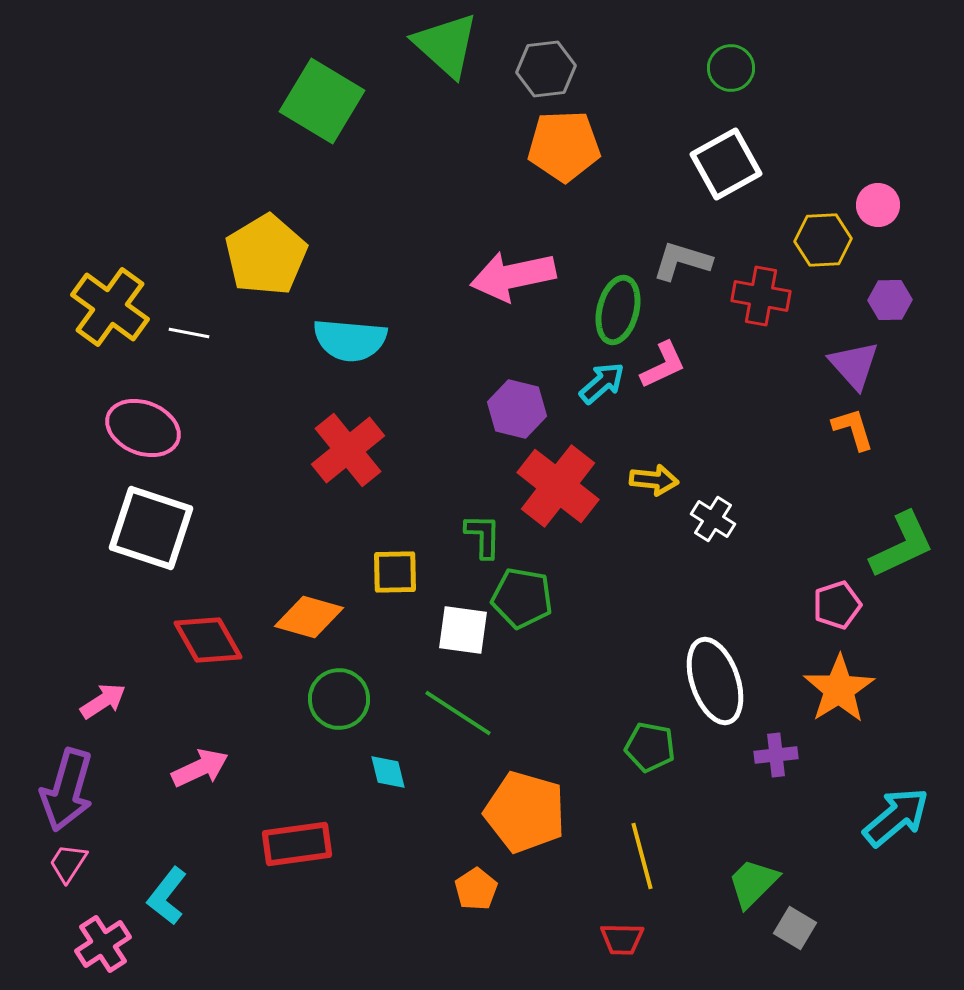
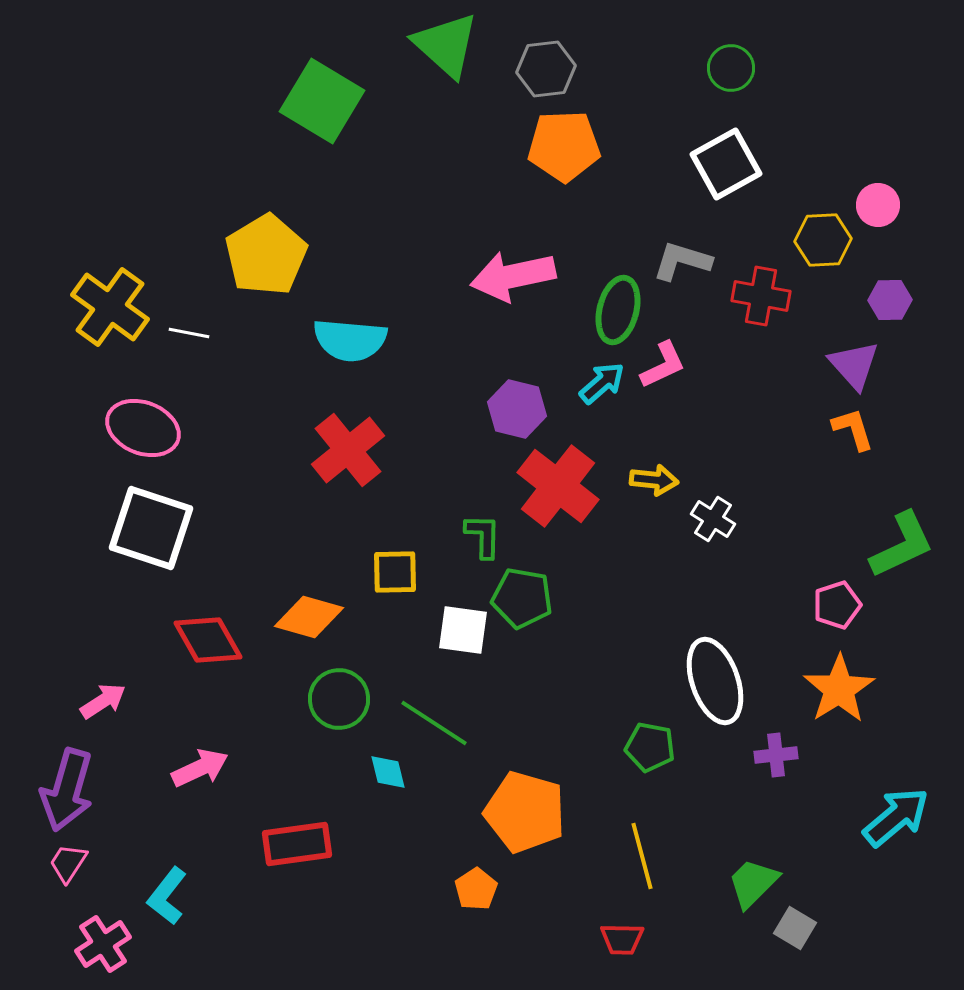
green line at (458, 713): moved 24 px left, 10 px down
